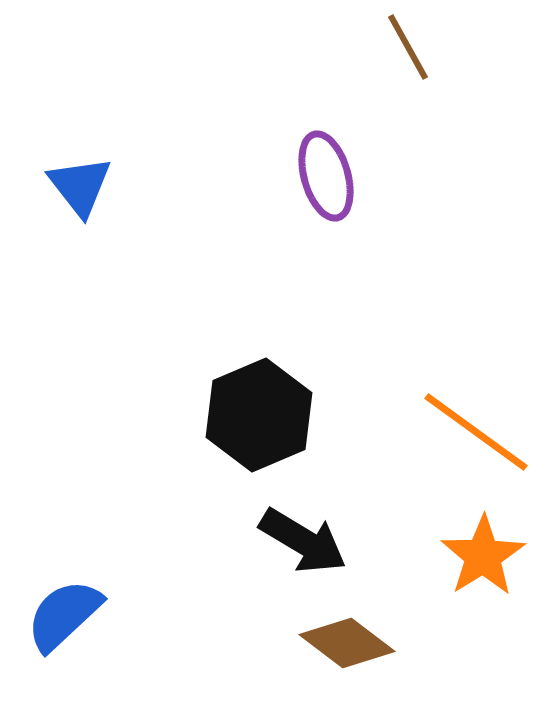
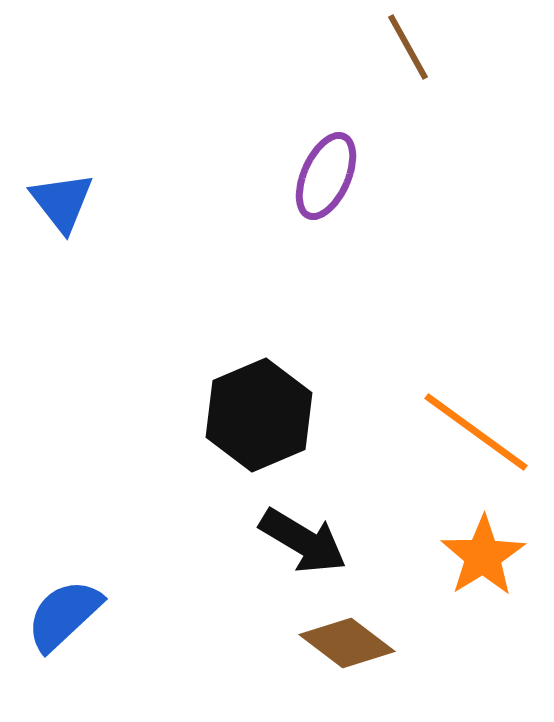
purple ellipse: rotated 40 degrees clockwise
blue triangle: moved 18 px left, 16 px down
